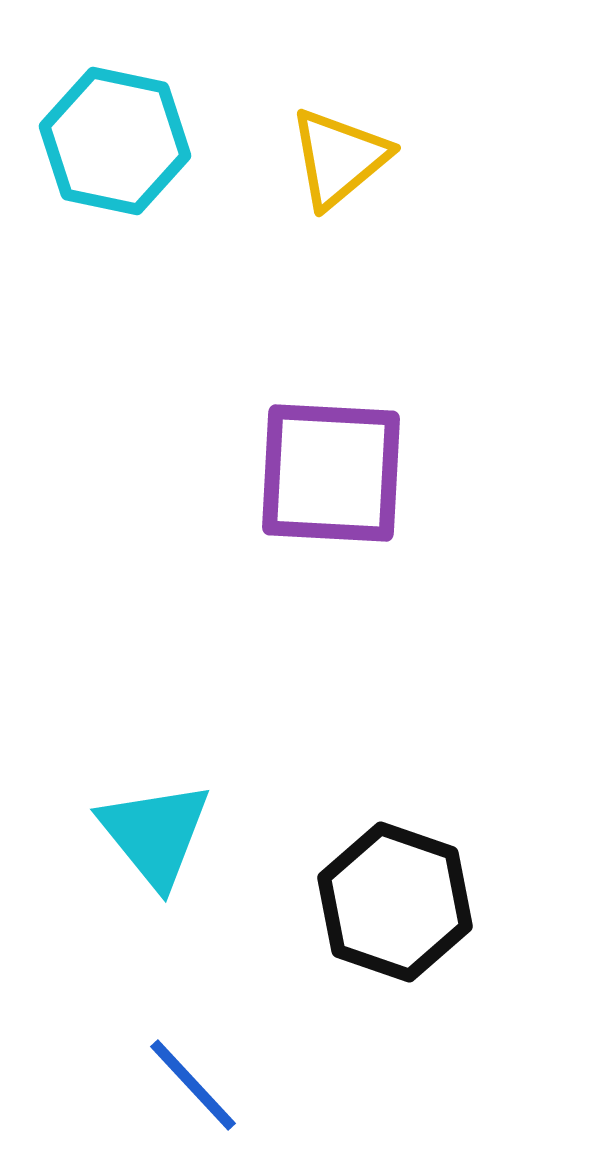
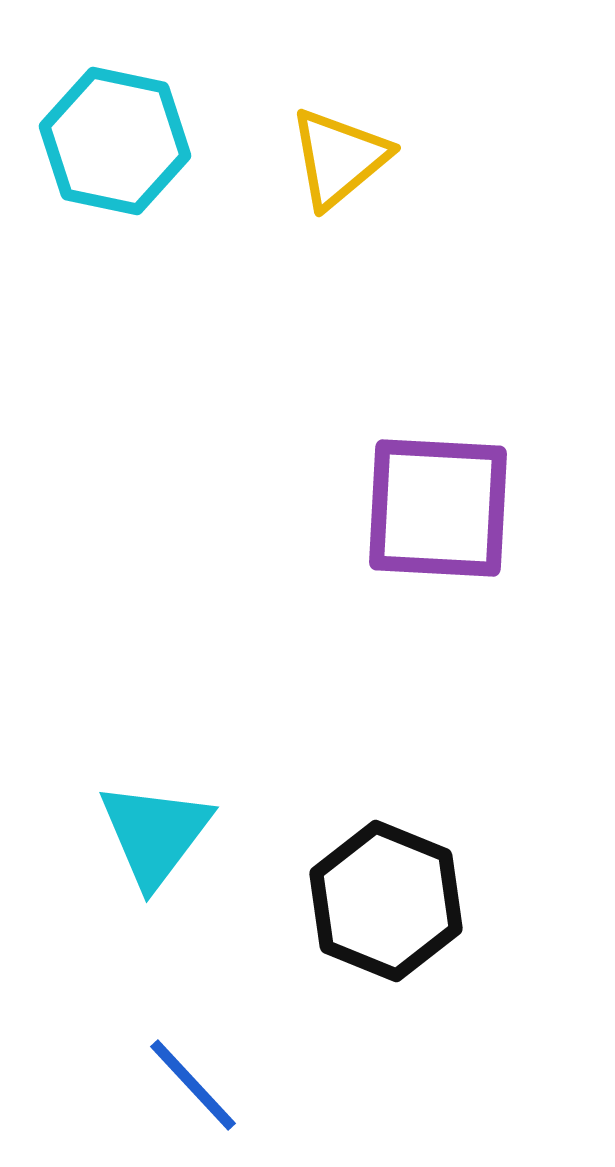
purple square: moved 107 px right, 35 px down
cyan triangle: rotated 16 degrees clockwise
black hexagon: moved 9 px left, 1 px up; rotated 3 degrees clockwise
